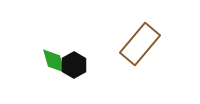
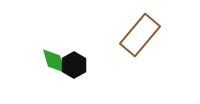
brown rectangle: moved 9 px up
